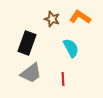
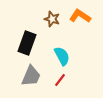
orange L-shape: moved 1 px up
cyan semicircle: moved 9 px left, 8 px down
gray trapezoid: moved 3 px down; rotated 30 degrees counterclockwise
red line: moved 3 px left, 1 px down; rotated 40 degrees clockwise
